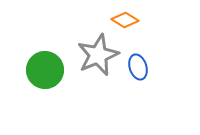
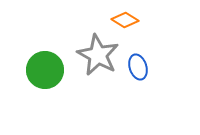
gray star: rotated 21 degrees counterclockwise
